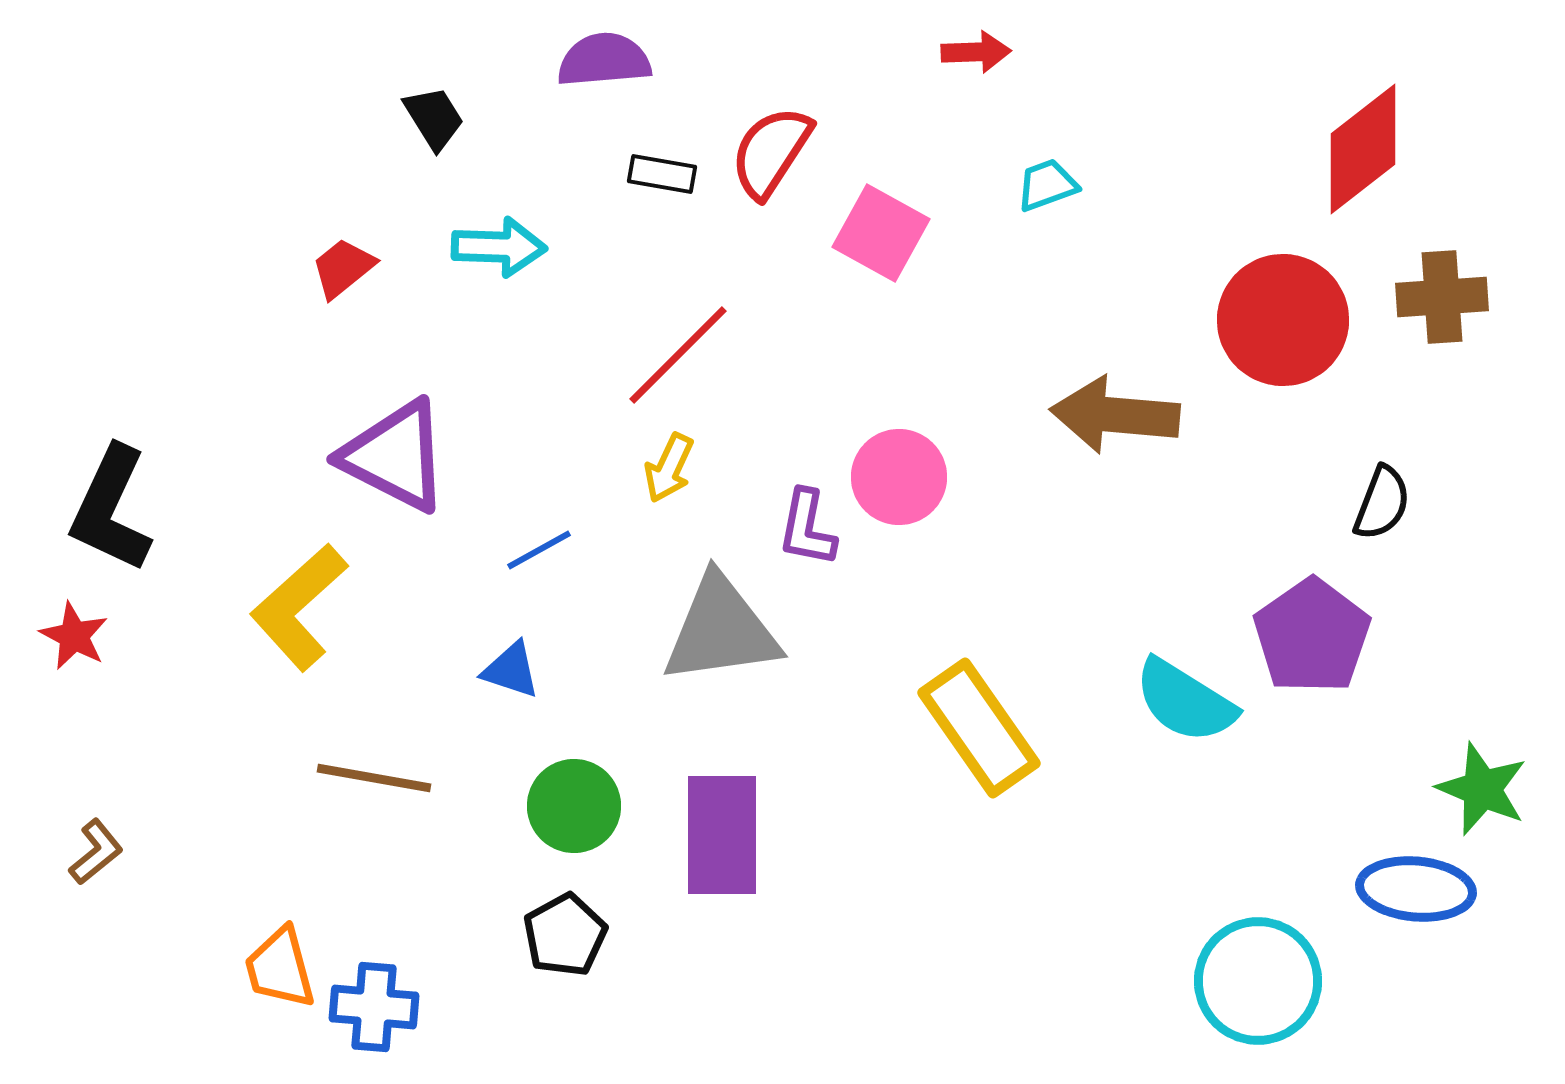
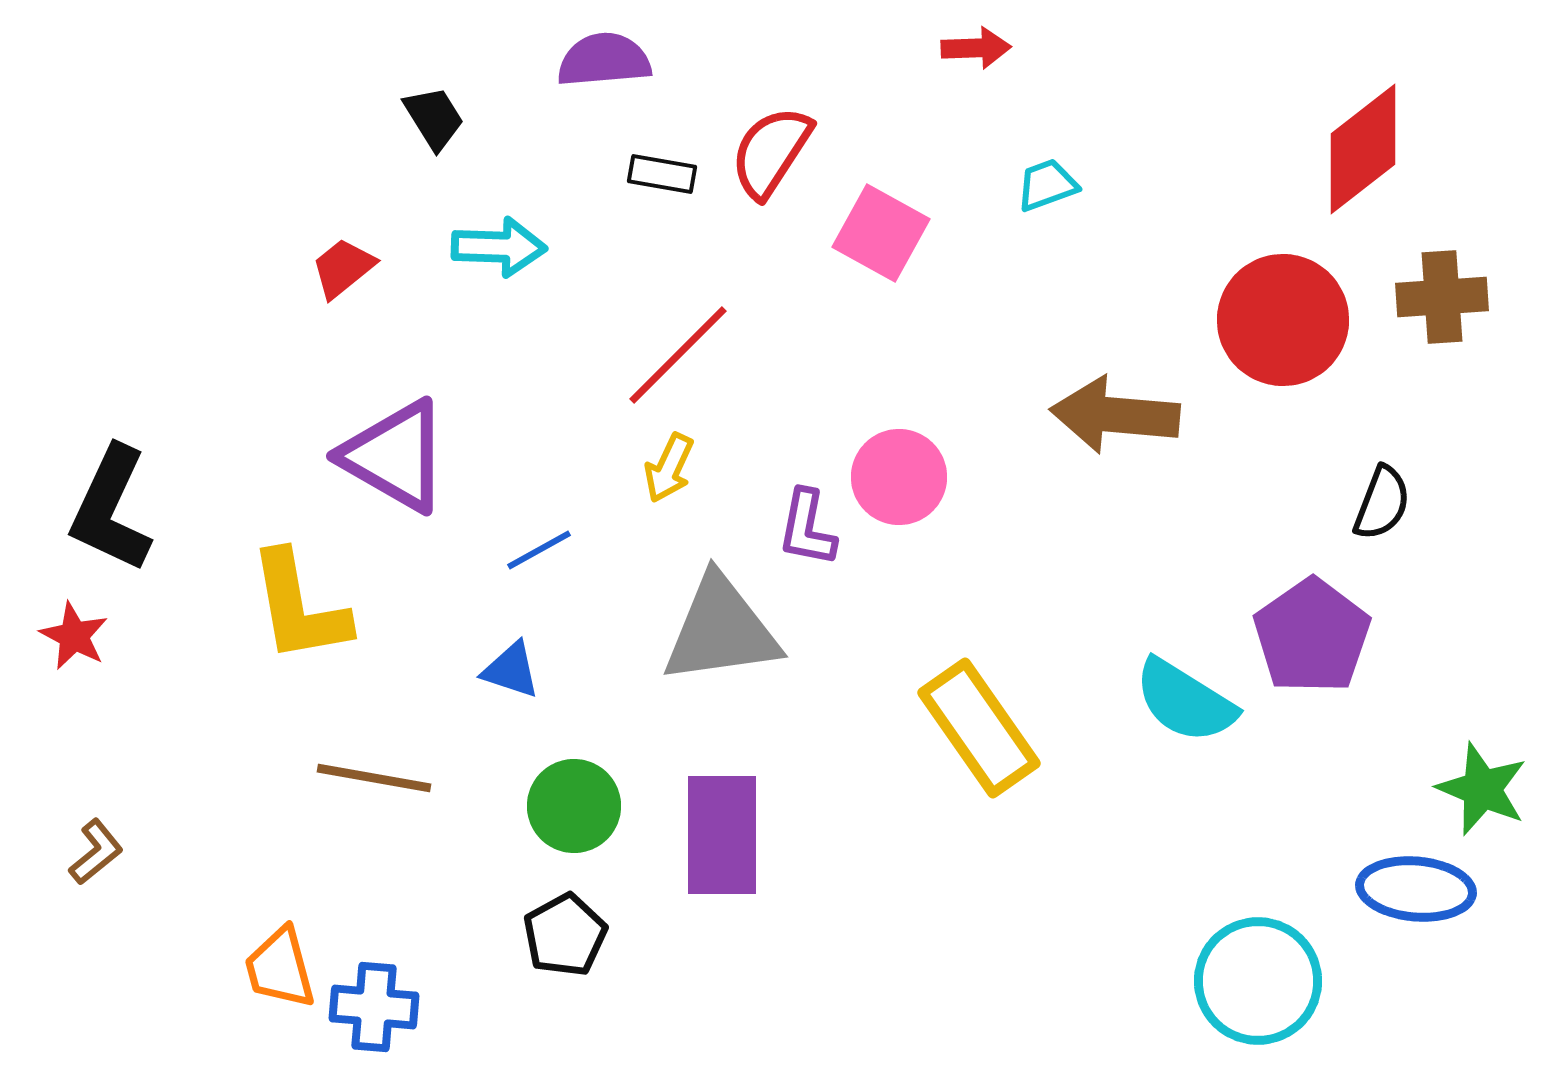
red arrow: moved 4 px up
purple triangle: rotated 3 degrees clockwise
yellow L-shape: rotated 58 degrees counterclockwise
